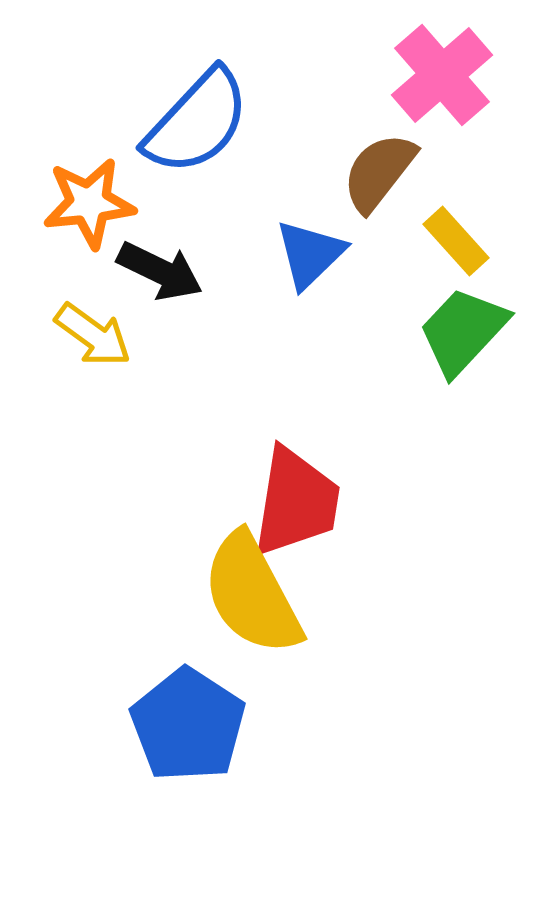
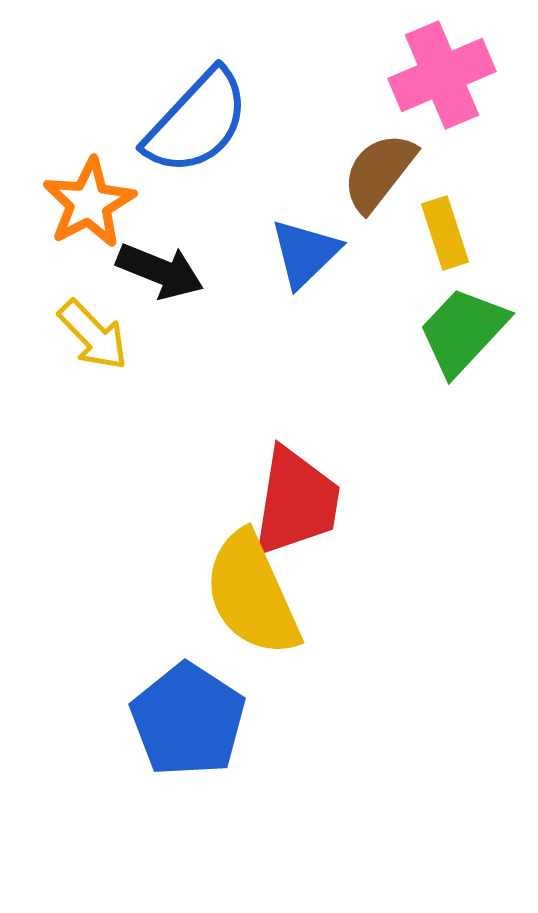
pink cross: rotated 18 degrees clockwise
orange star: rotated 22 degrees counterclockwise
yellow rectangle: moved 11 px left, 8 px up; rotated 24 degrees clockwise
blue triangle: moved 5 px left, 1 px up
black arrow: rotated 4 degrees counterclockwise
yellow arrow: rotated 10 degrees clockwise
yellow semicircle: rotated 4 degrees clockwise
blue pentagon: moved 5 px up
